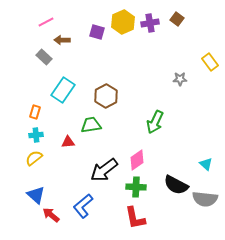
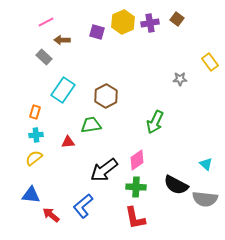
blue triangle: moved 5 px left; rotated 36 degrees counterclockwise
